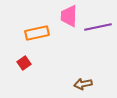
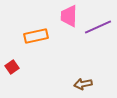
purple line: rotated 12 degrees counterclockwise
orange rectangle: moved 1 px left, 3 px down
red square: moved 12 px left, 4 px down
